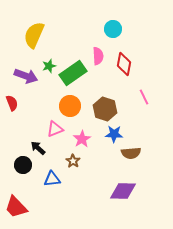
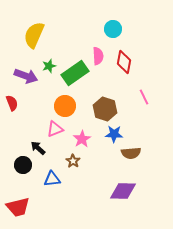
red diamond: moved 2 px up
green rectangle: moved 2 px right
orange circle: moved 5 px left
red trapezoid: moved 2 px right; rotated 60 degrees counterclockwise
